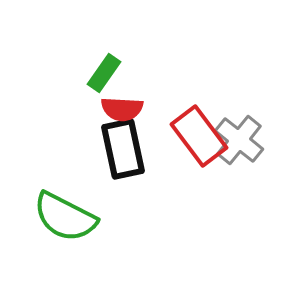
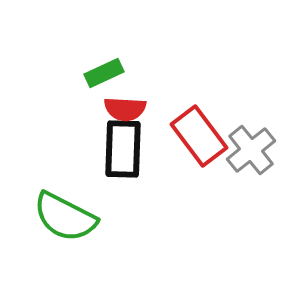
green rectangle: rotated 30 degrees clockwise
red semicircle: moved 3 px right
gray cross: moved 12 px right, 10 px down; rotated 12 degrees clockwise
black rectangle: rotated 14 degrees clockwise
